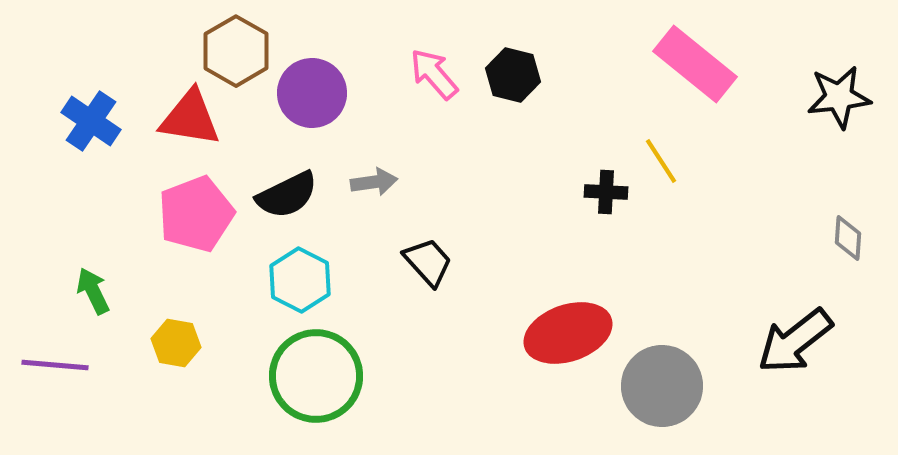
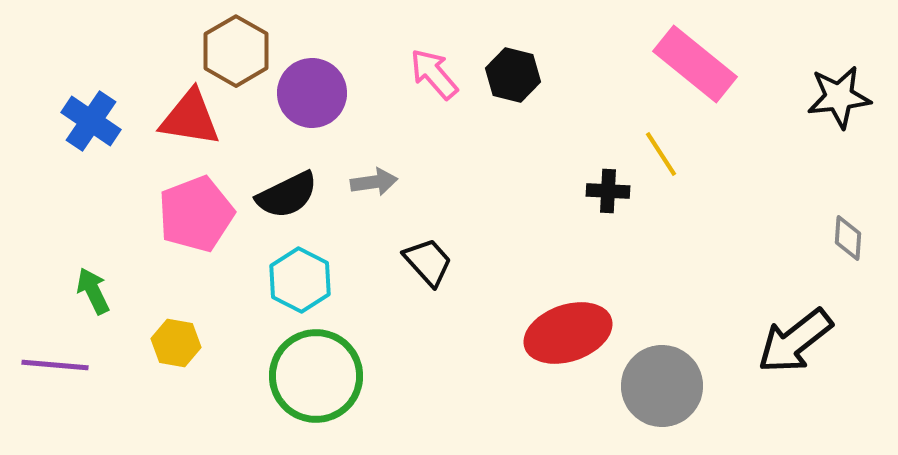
yellow line: moved 7 px up
black cross: moved 2 px right, 1 px up
